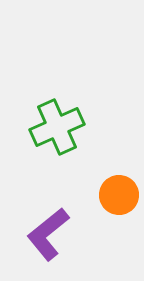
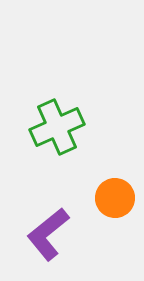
orange circle: moved 4 px left, 3 px down
